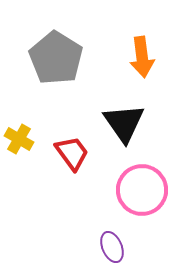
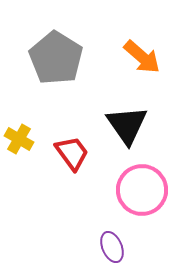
orange arrow: rotated 42 degrees counterclockwise
black triangle: moved 3 px right, 2 px down
